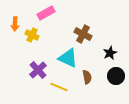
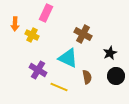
pink rectangle: rotated 36 degrees counterclockwise
purple cross: rotated 18 degrees counterclockwise
